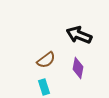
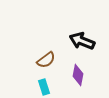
black arrow: moved 3 px right, 6 px down
purple diamond: moved 7 px down
